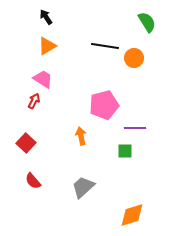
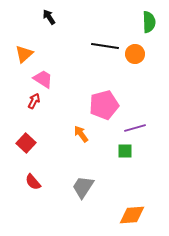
black arrow: moved 3 px right
green semicircle: moved 2 px right; rotated 30 degrees clockwise
orange triangle: moved 23 px left, 8 px down; rotated 12 degrees counterclockwise
orange circle: moved 1 px right, 4 px up
purple line: rotated 15 degrees counterclockwise
orange arrow: moved 2 px up; rotated 24 degrees counterclockwise
red semicircle: moved 1 px down
gray trapezoid: rotated 15 degrees counterclockwise
orange diamond: rotated 12 degrees clockwise
